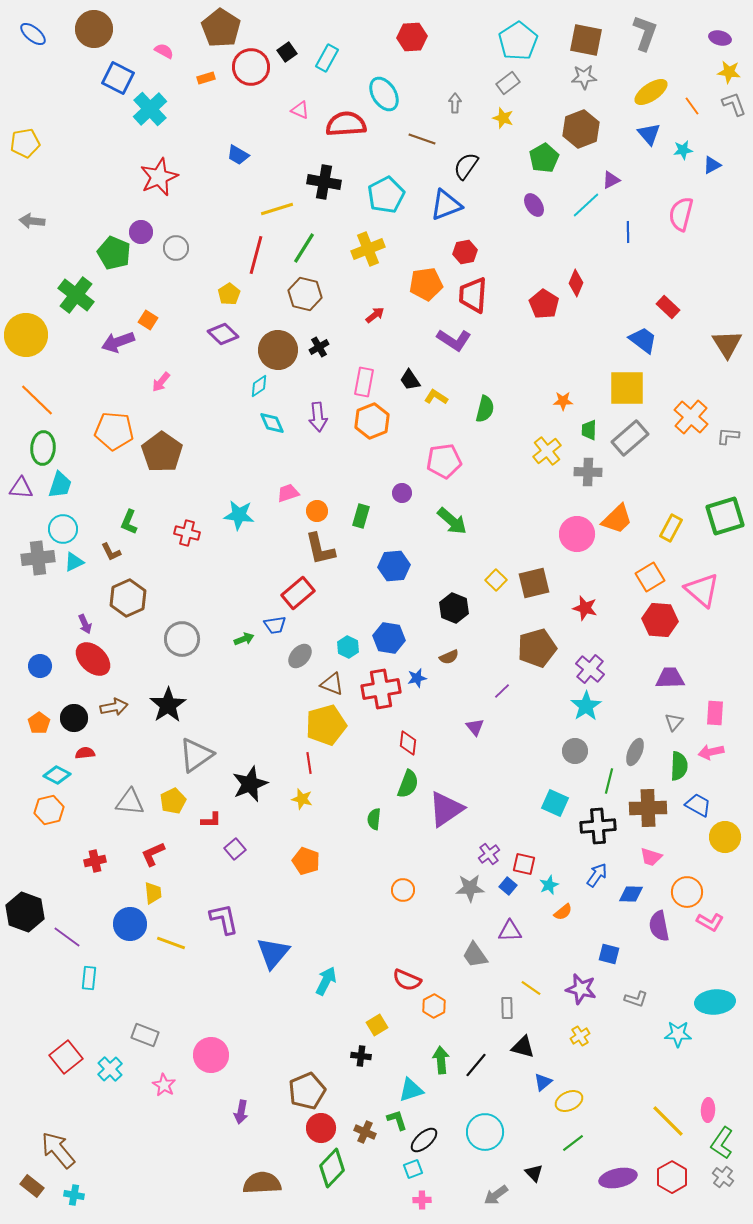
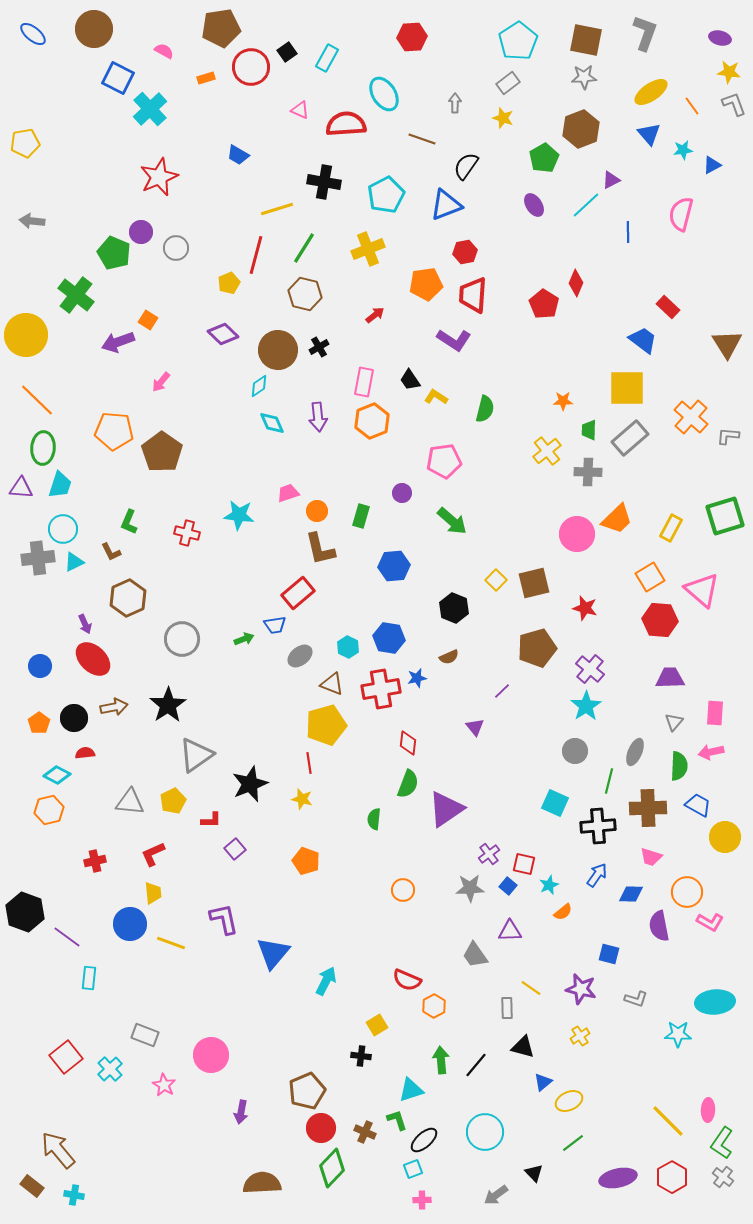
brown pentagon at (221, 28): rotated 30 degrees clockwise
yellow pentagon at (229, 294): moved 11 px up; rotated 10 degrees clockwise
gray ellipse at (300, 656): rotated 10 degrees clockwise
